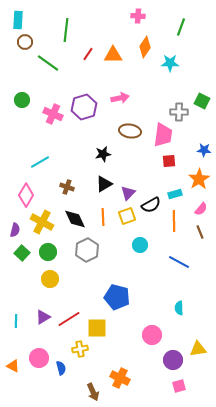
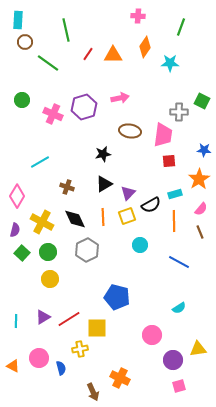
green line at (66, 30): rotated 20 degrees counterclockwise
pink diamond at (26, 195): moved 9 px left, 1 px down
cyan semicircle at (179, 308): rotated 120 degrees counterclockwise
